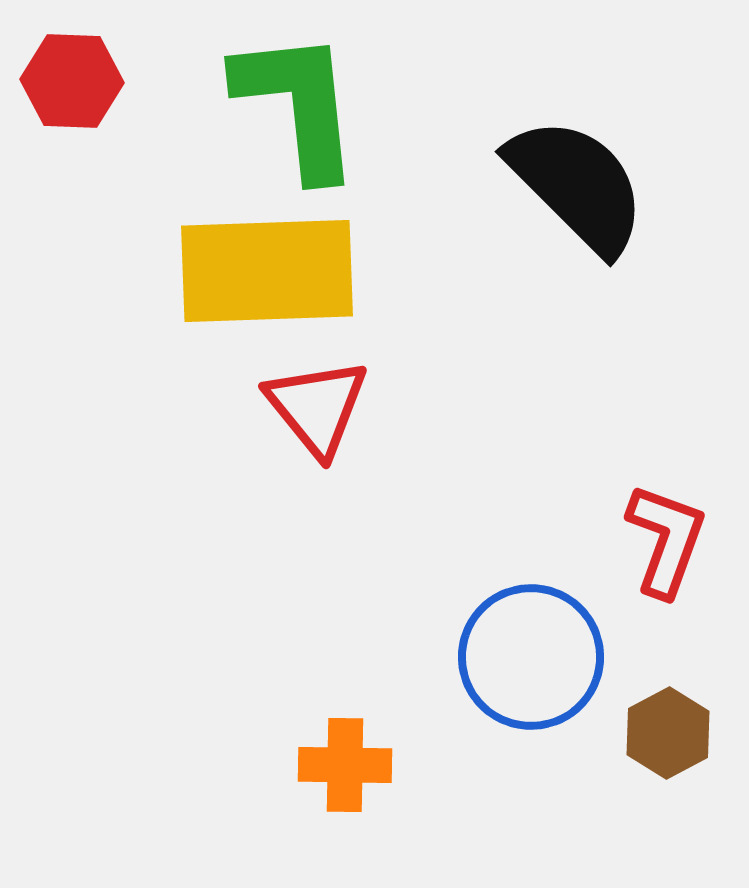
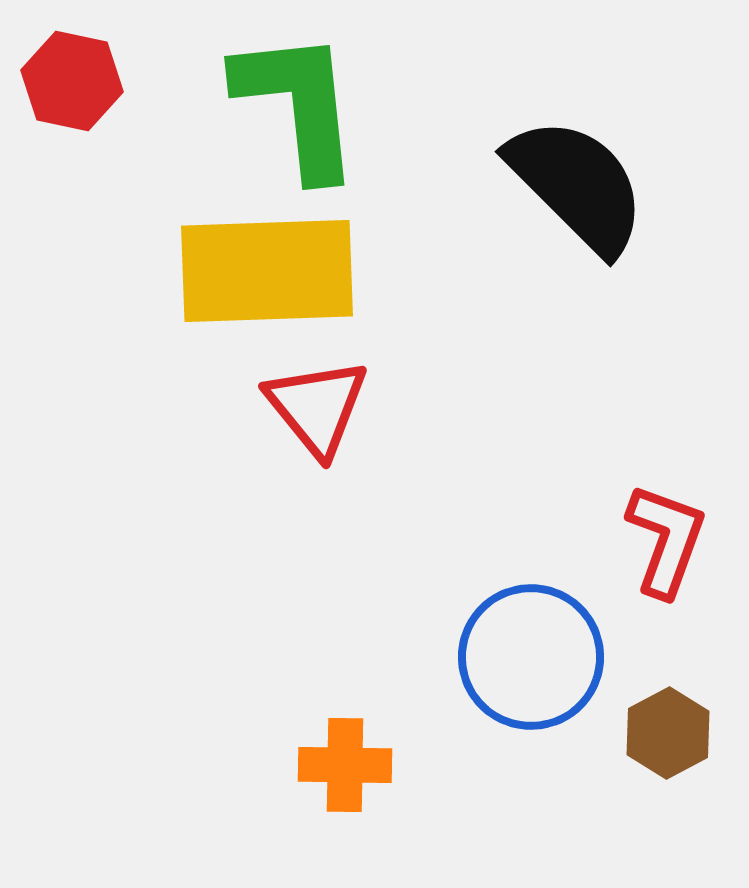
red hexagon: rotated 10 degrees clockwise
